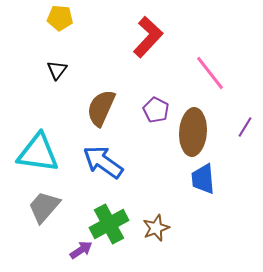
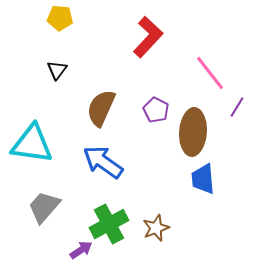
purple line: moved 8 px left, 20 px up
cyan triangle: moved 6 px left, 9 px up
